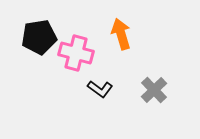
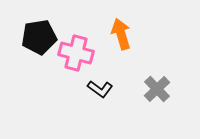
gray cross: moved 3 px right, 1 px up
